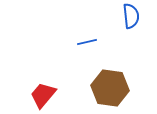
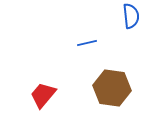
blue line: moved 1 px down
brown hexagon: moved 2 px right
